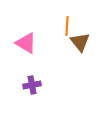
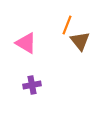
orange line: moved 1 px up; rotated 18 degrees clockwise
brown triangle: moved 1 px up
